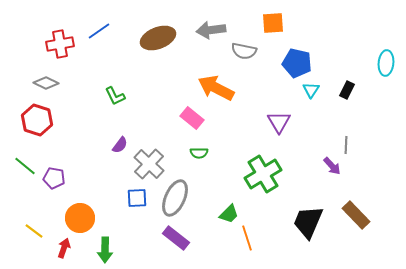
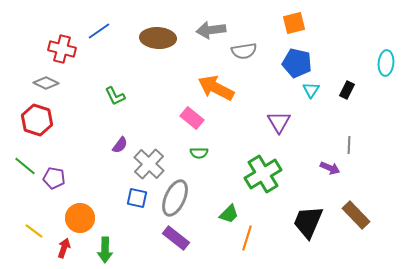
orange square: moved 21 px right; rotated 10 degrees counterclockwise
brown ellipse: rotated 24 degrees clockwise
red cross: moved 2 px right, 5 px down; rotated 24 degrees clockwise
gray semicircle: rotated 20 degrees counterclockwise
gray line: moved 3 px right
purple arrow: moved 2 px left, 2 px down; rotated 24 degrees counterclockwise
blue square: rotated 15 degrees clockwise
orange line: rotated 35 degrees clockwise
